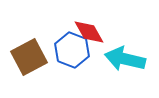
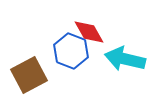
blue hexagon: moved 1 px left, 1 px down
brown square: moved 18 px down
